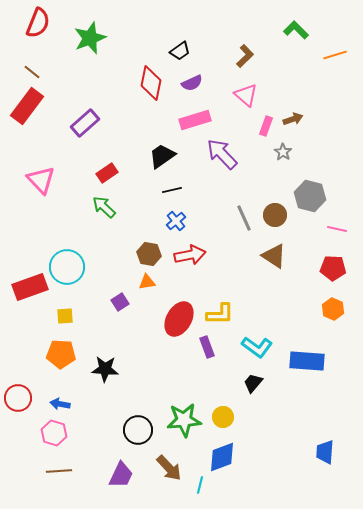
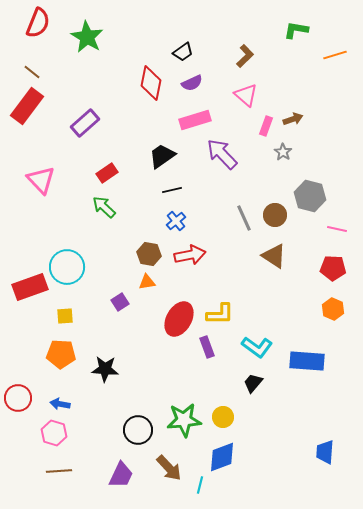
green L-shape at (296, 30): rotated 35 degrees counterclockwise
green star at (90, 38): moved 3 px left, 1 px up; rotated 20 degrees counterclockwise
black trapezoid at (180, 51): moved 3 px right, 1 px down
